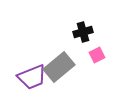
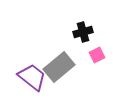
purple trapezoid: rotated 120 degrees counterclockwise
